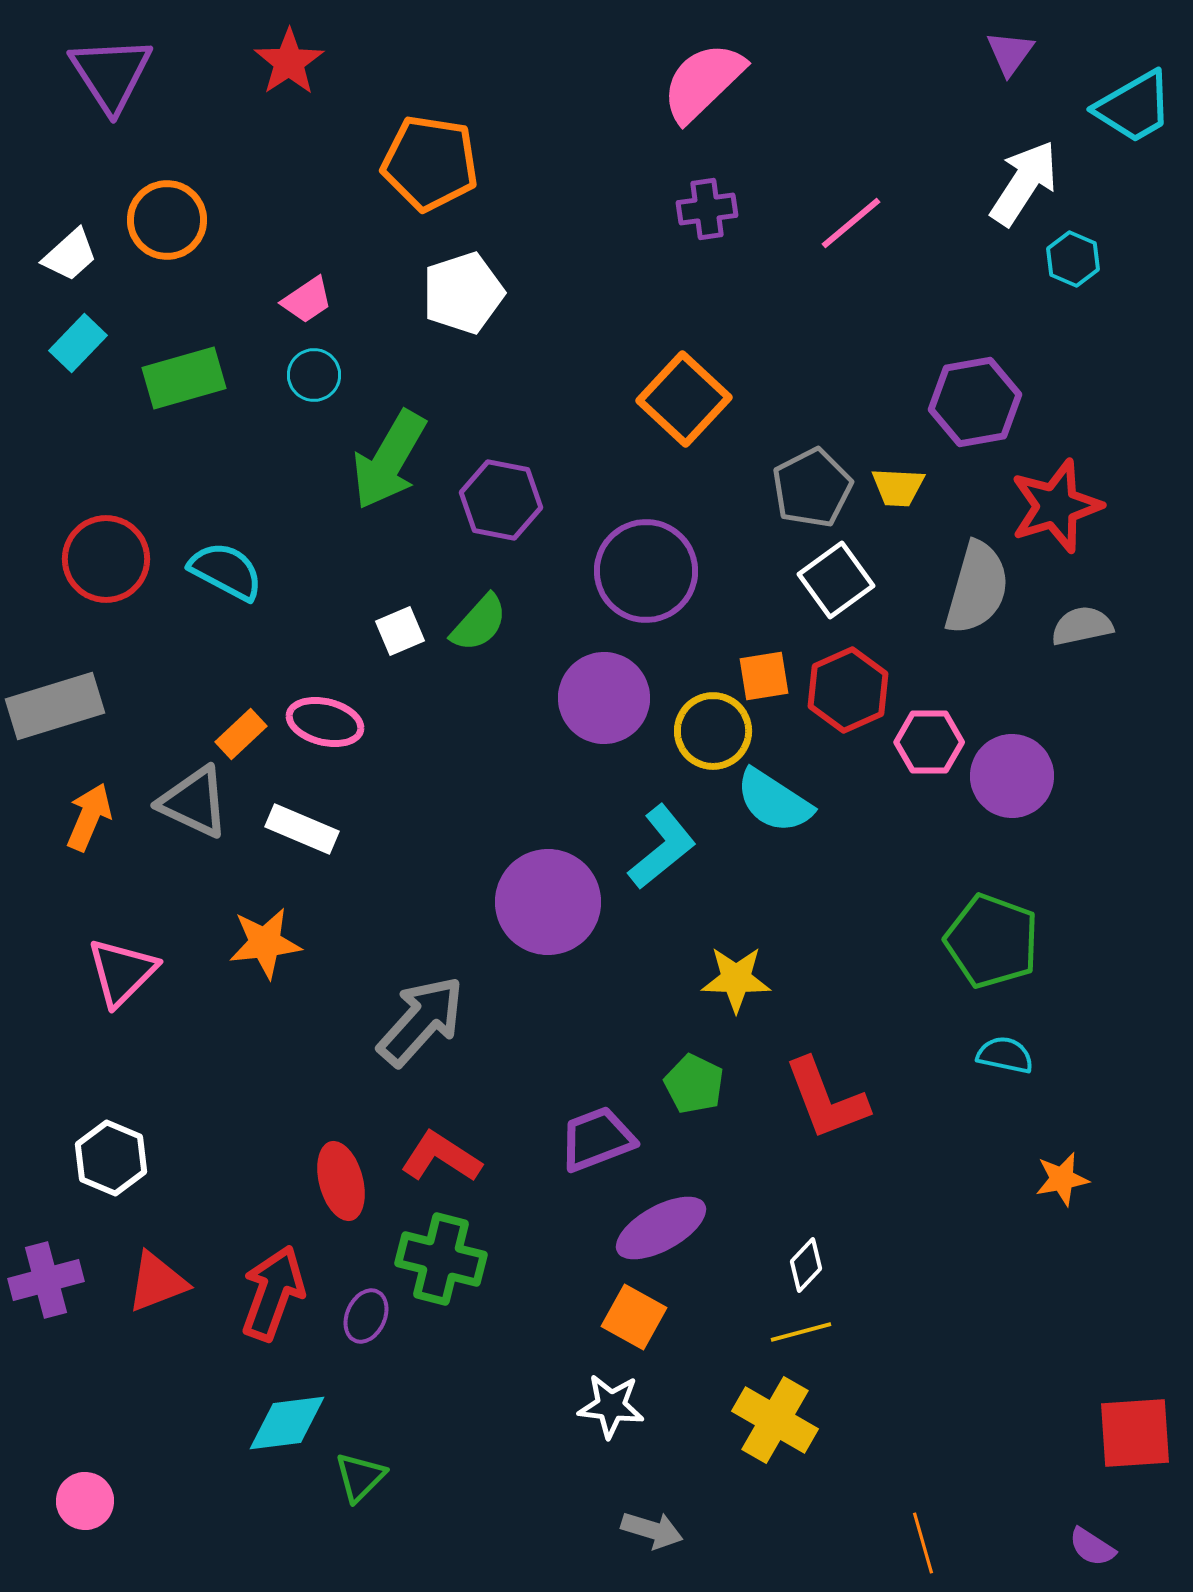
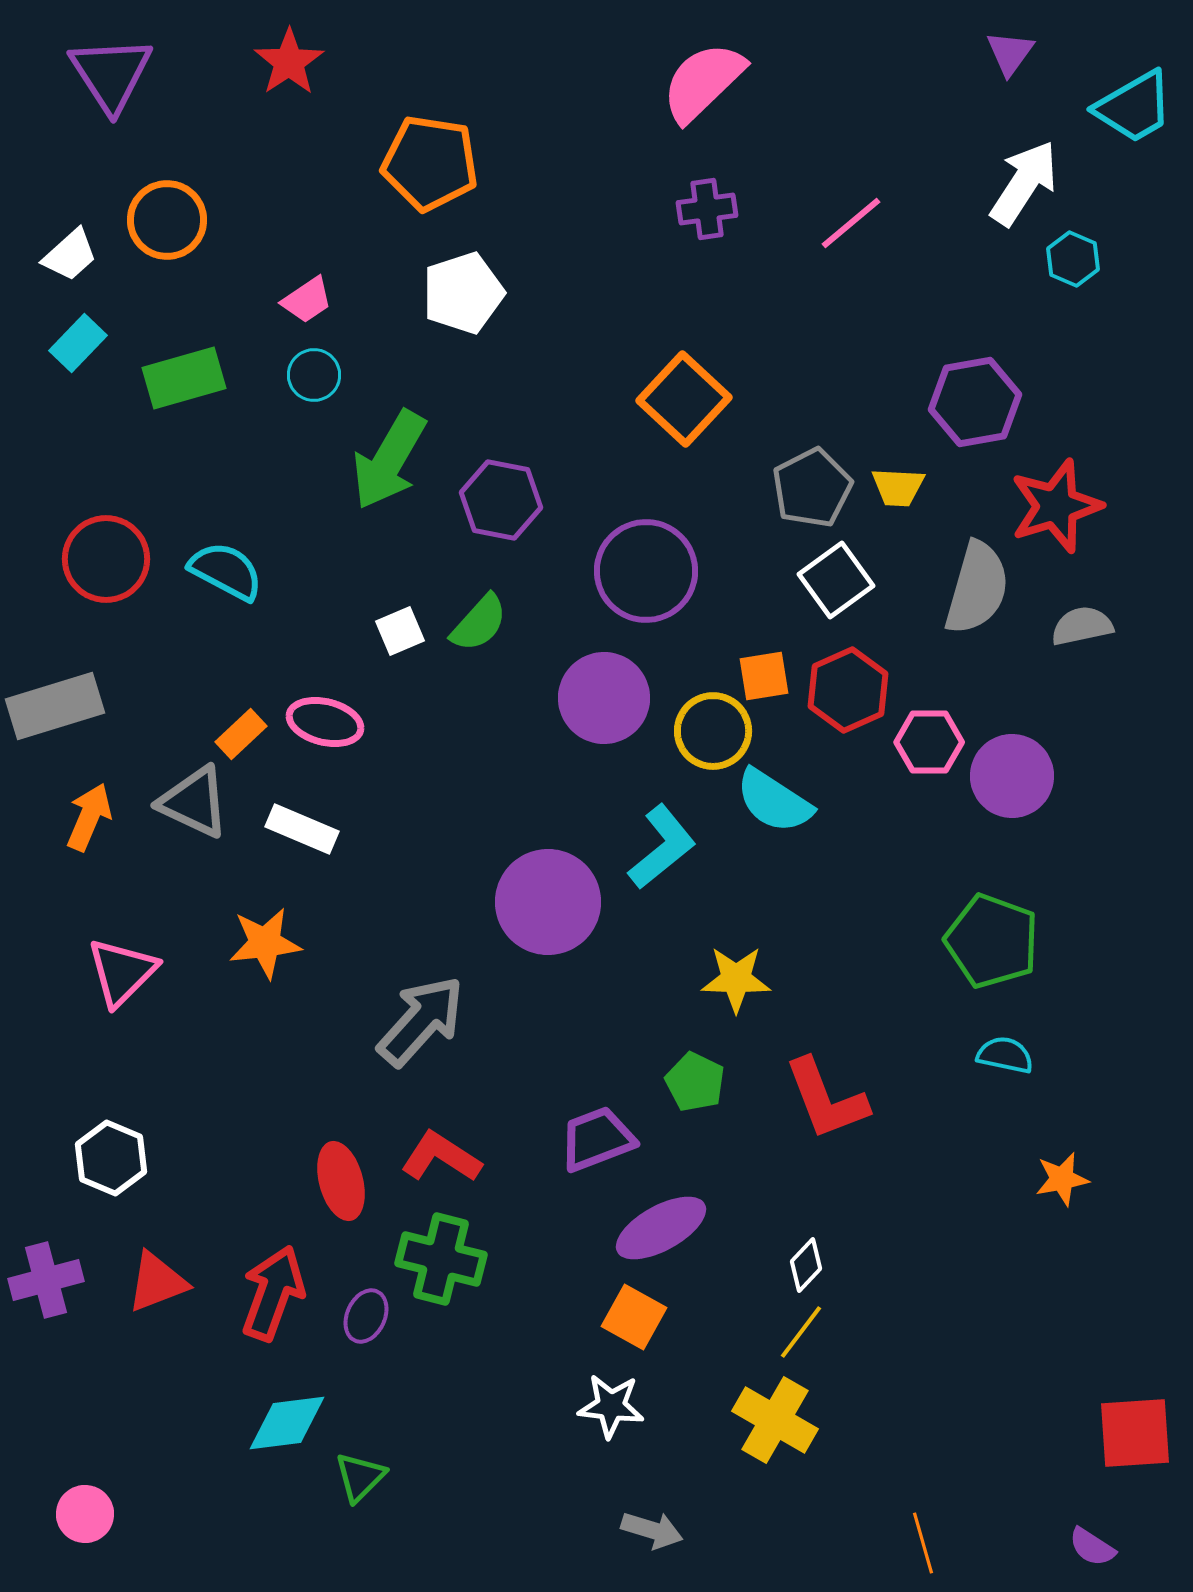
green pentagon at (694, 1084): moved 1 px right, 2 px up
yellow line at (801, 1332): rotated 38 degrees counterclockwise
pink circle at (85, 1501): moved 13 px down
